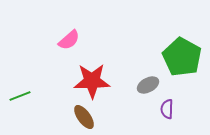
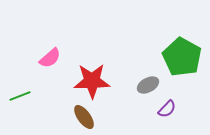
pink semicircle: moved 19 px left, 18 px down
purple semicircle: rotated 138 degrees counterclockwise
